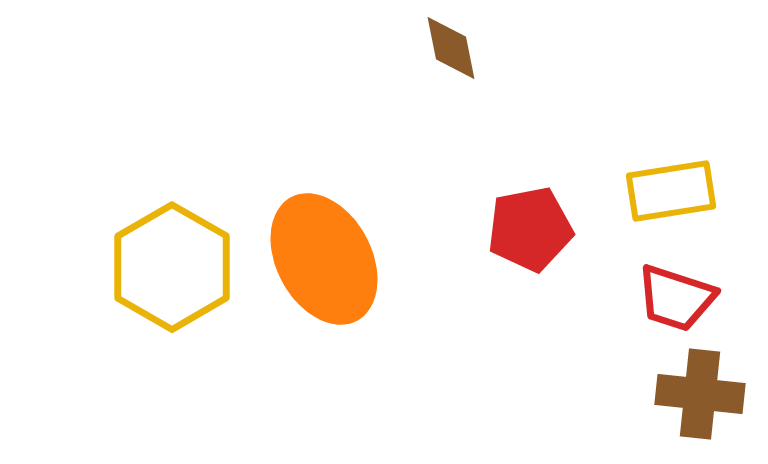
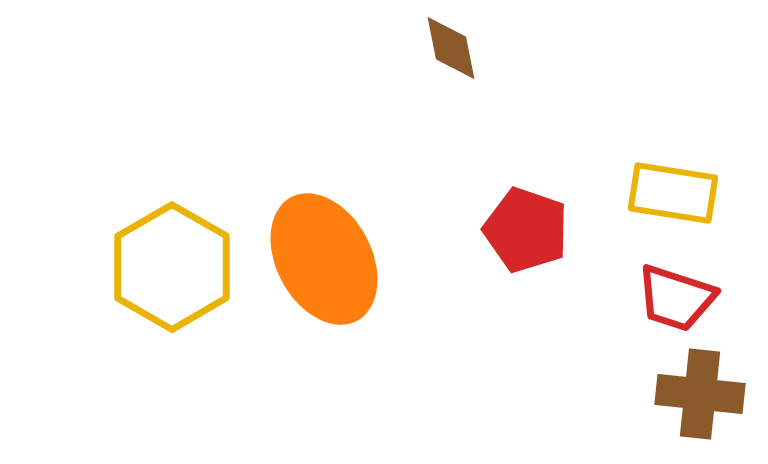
yellow rectangle: moved 2 px right, 2 px down; rotated 18 degrees clockwise
red pentagon: moved 4 px left, 1 px down; rotated 30 degrees clockwise
